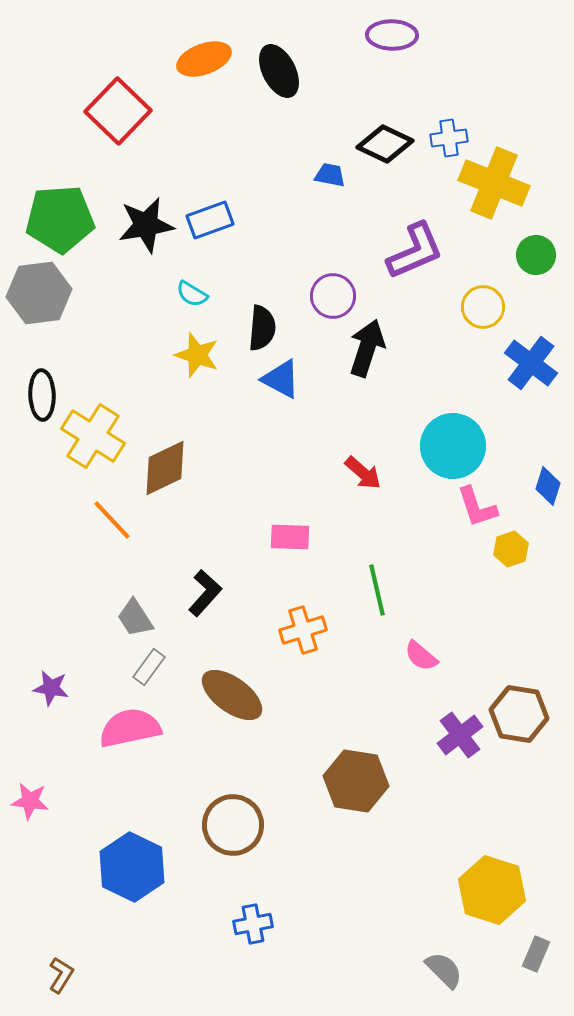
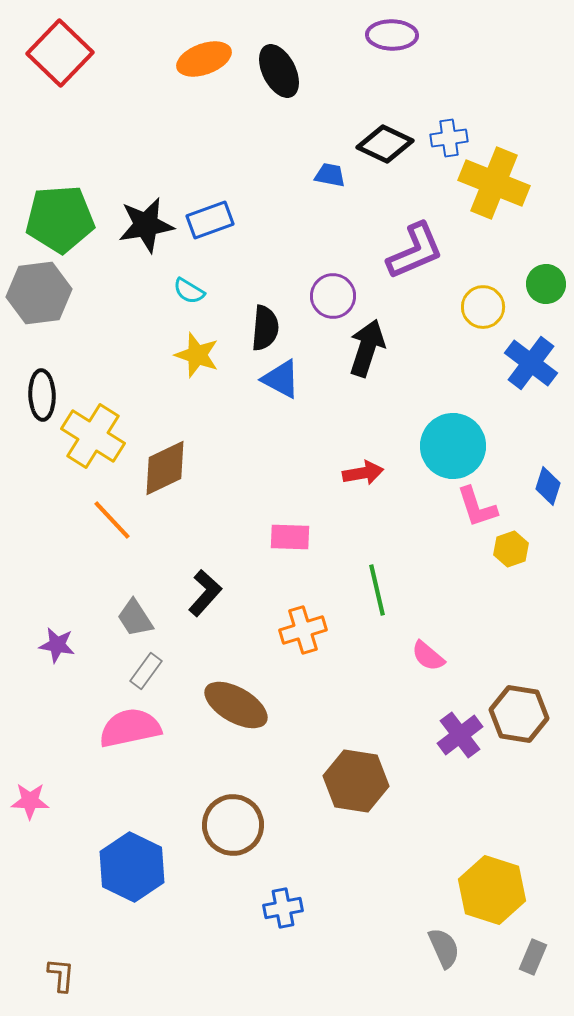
red square at (118, 111): moved 58 px left, 58 px up
green circle at (536, 255): moved 10 px right, 29 px down
cyan semicircle at (192, 294): moved 3 px left, 3 px up
black semicircle at (262, 328): moved 3 px right
red arrow at (363, 473): rotated 51 degrees counterclockwise
pink semicircle at (421, 656): moved 7 px right
gray rectangle at (149, 667): moved 3 px left, 4 px down
purple star at (51, 688): moved 6 px right, 43 px up
brown ellipse at (232, 695): moved 4 px right, 10 px down; rotated 6 degrees counterclockwise
pink star at (30, 801): rotated 6 degrees counterclockwise
blue cross at (253, 924): moved 30 px right, 16 px up
gray rectangle at (536, 954): moved 3 px left, 3 px down
gray semicircle at (444, 970): moved 22 px up; rotated 21 degrees clockwise
brown L-shape at (61, 975): rotated 27 degrees counterclockwise
